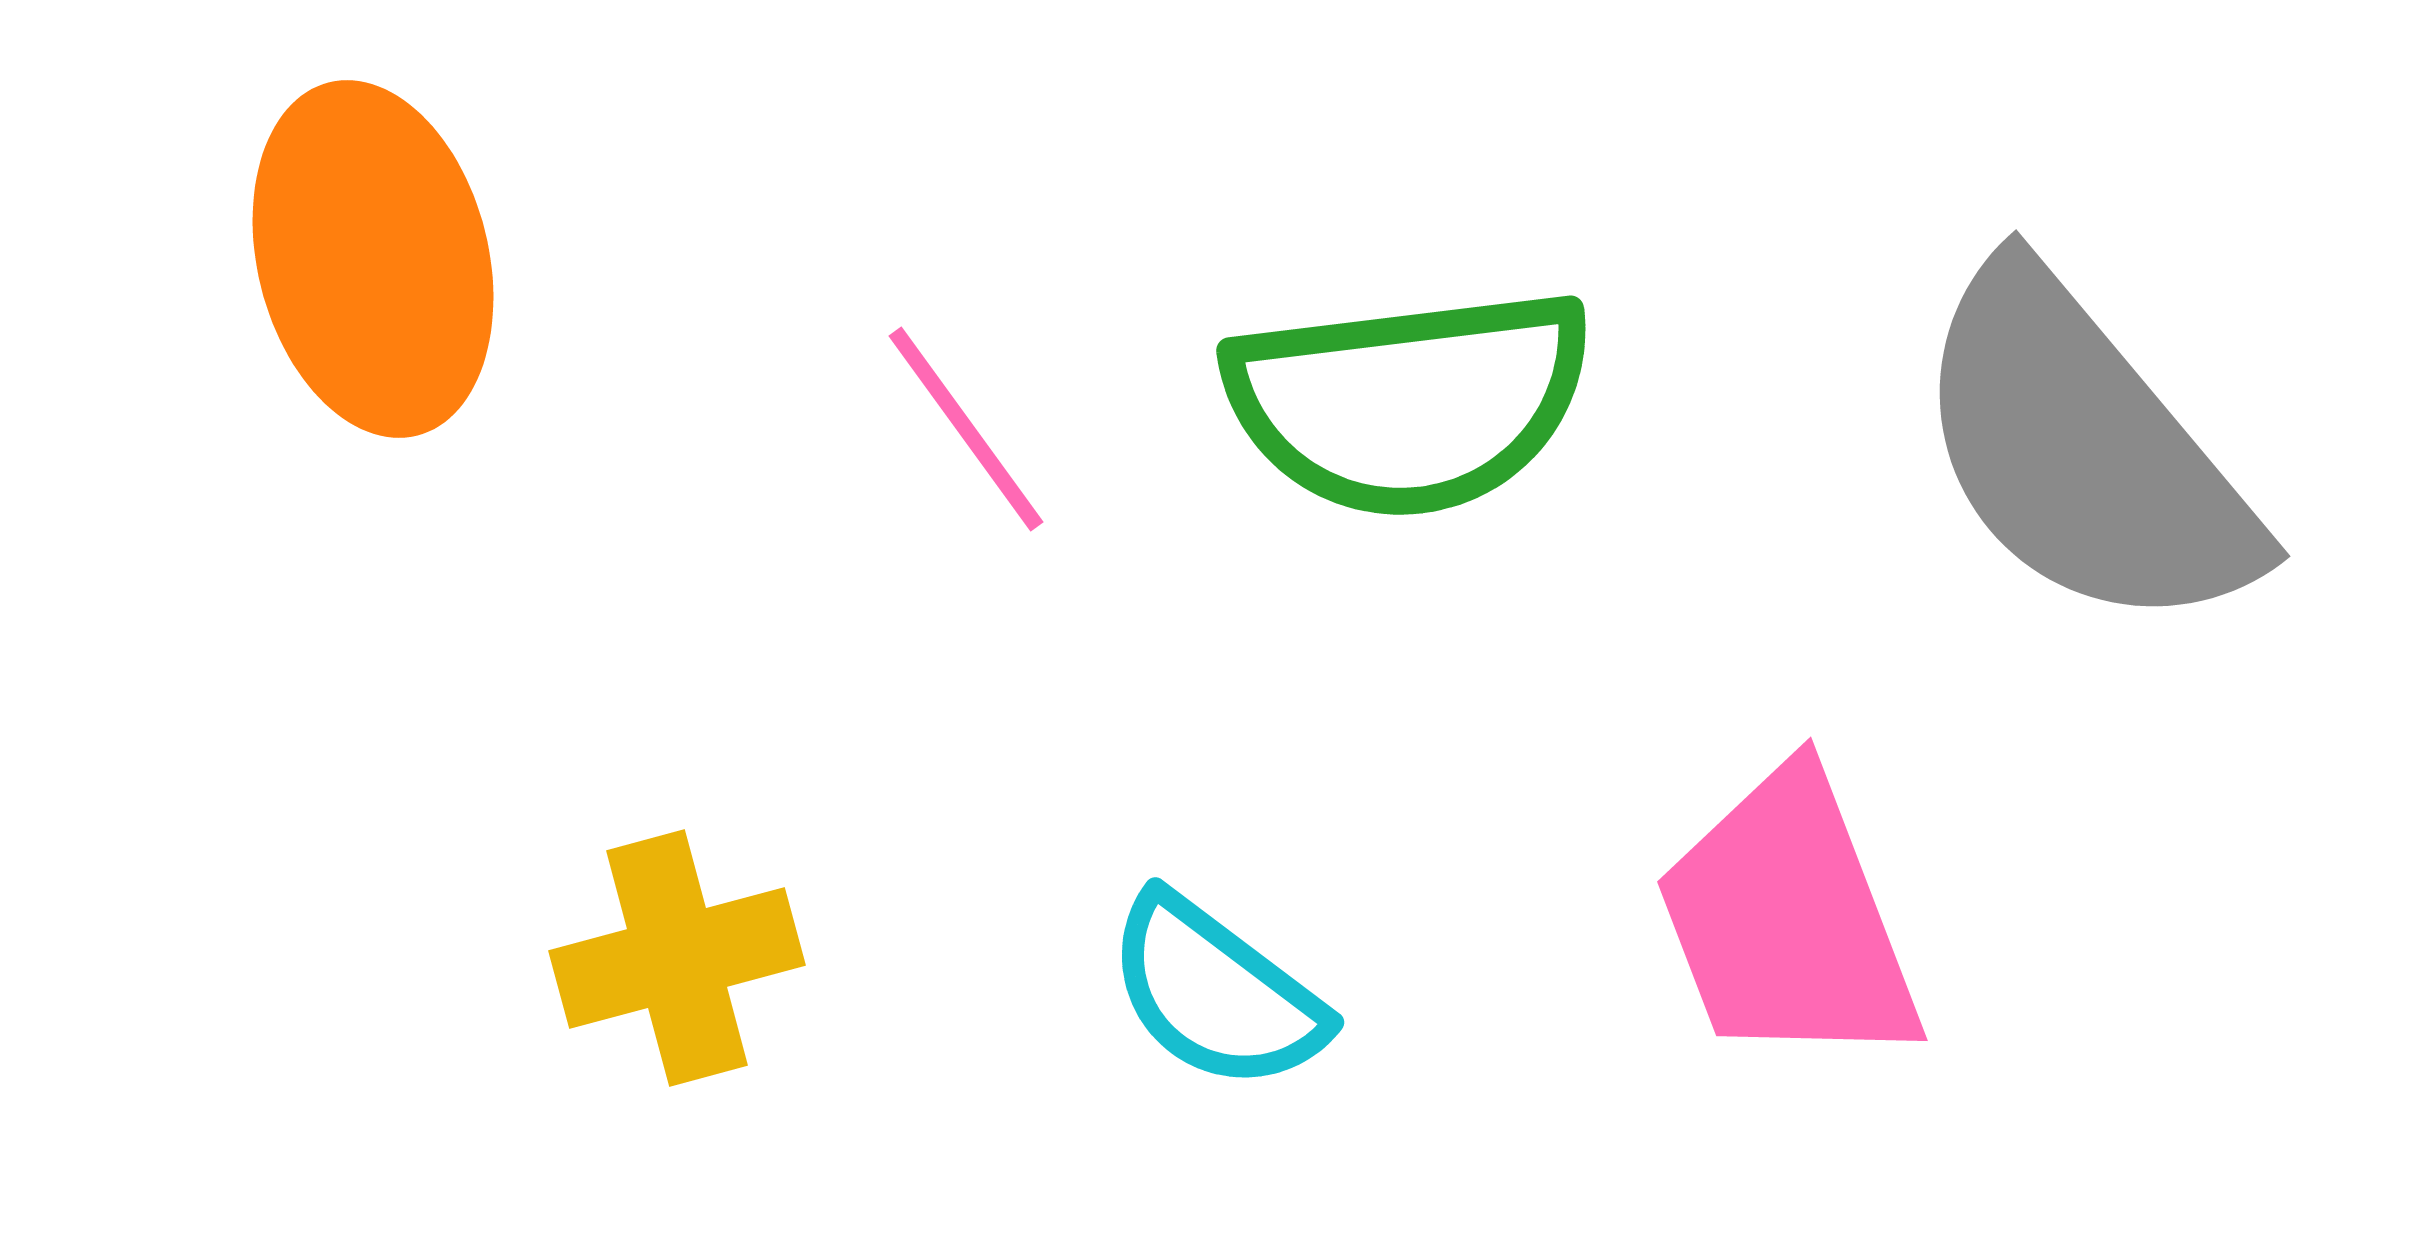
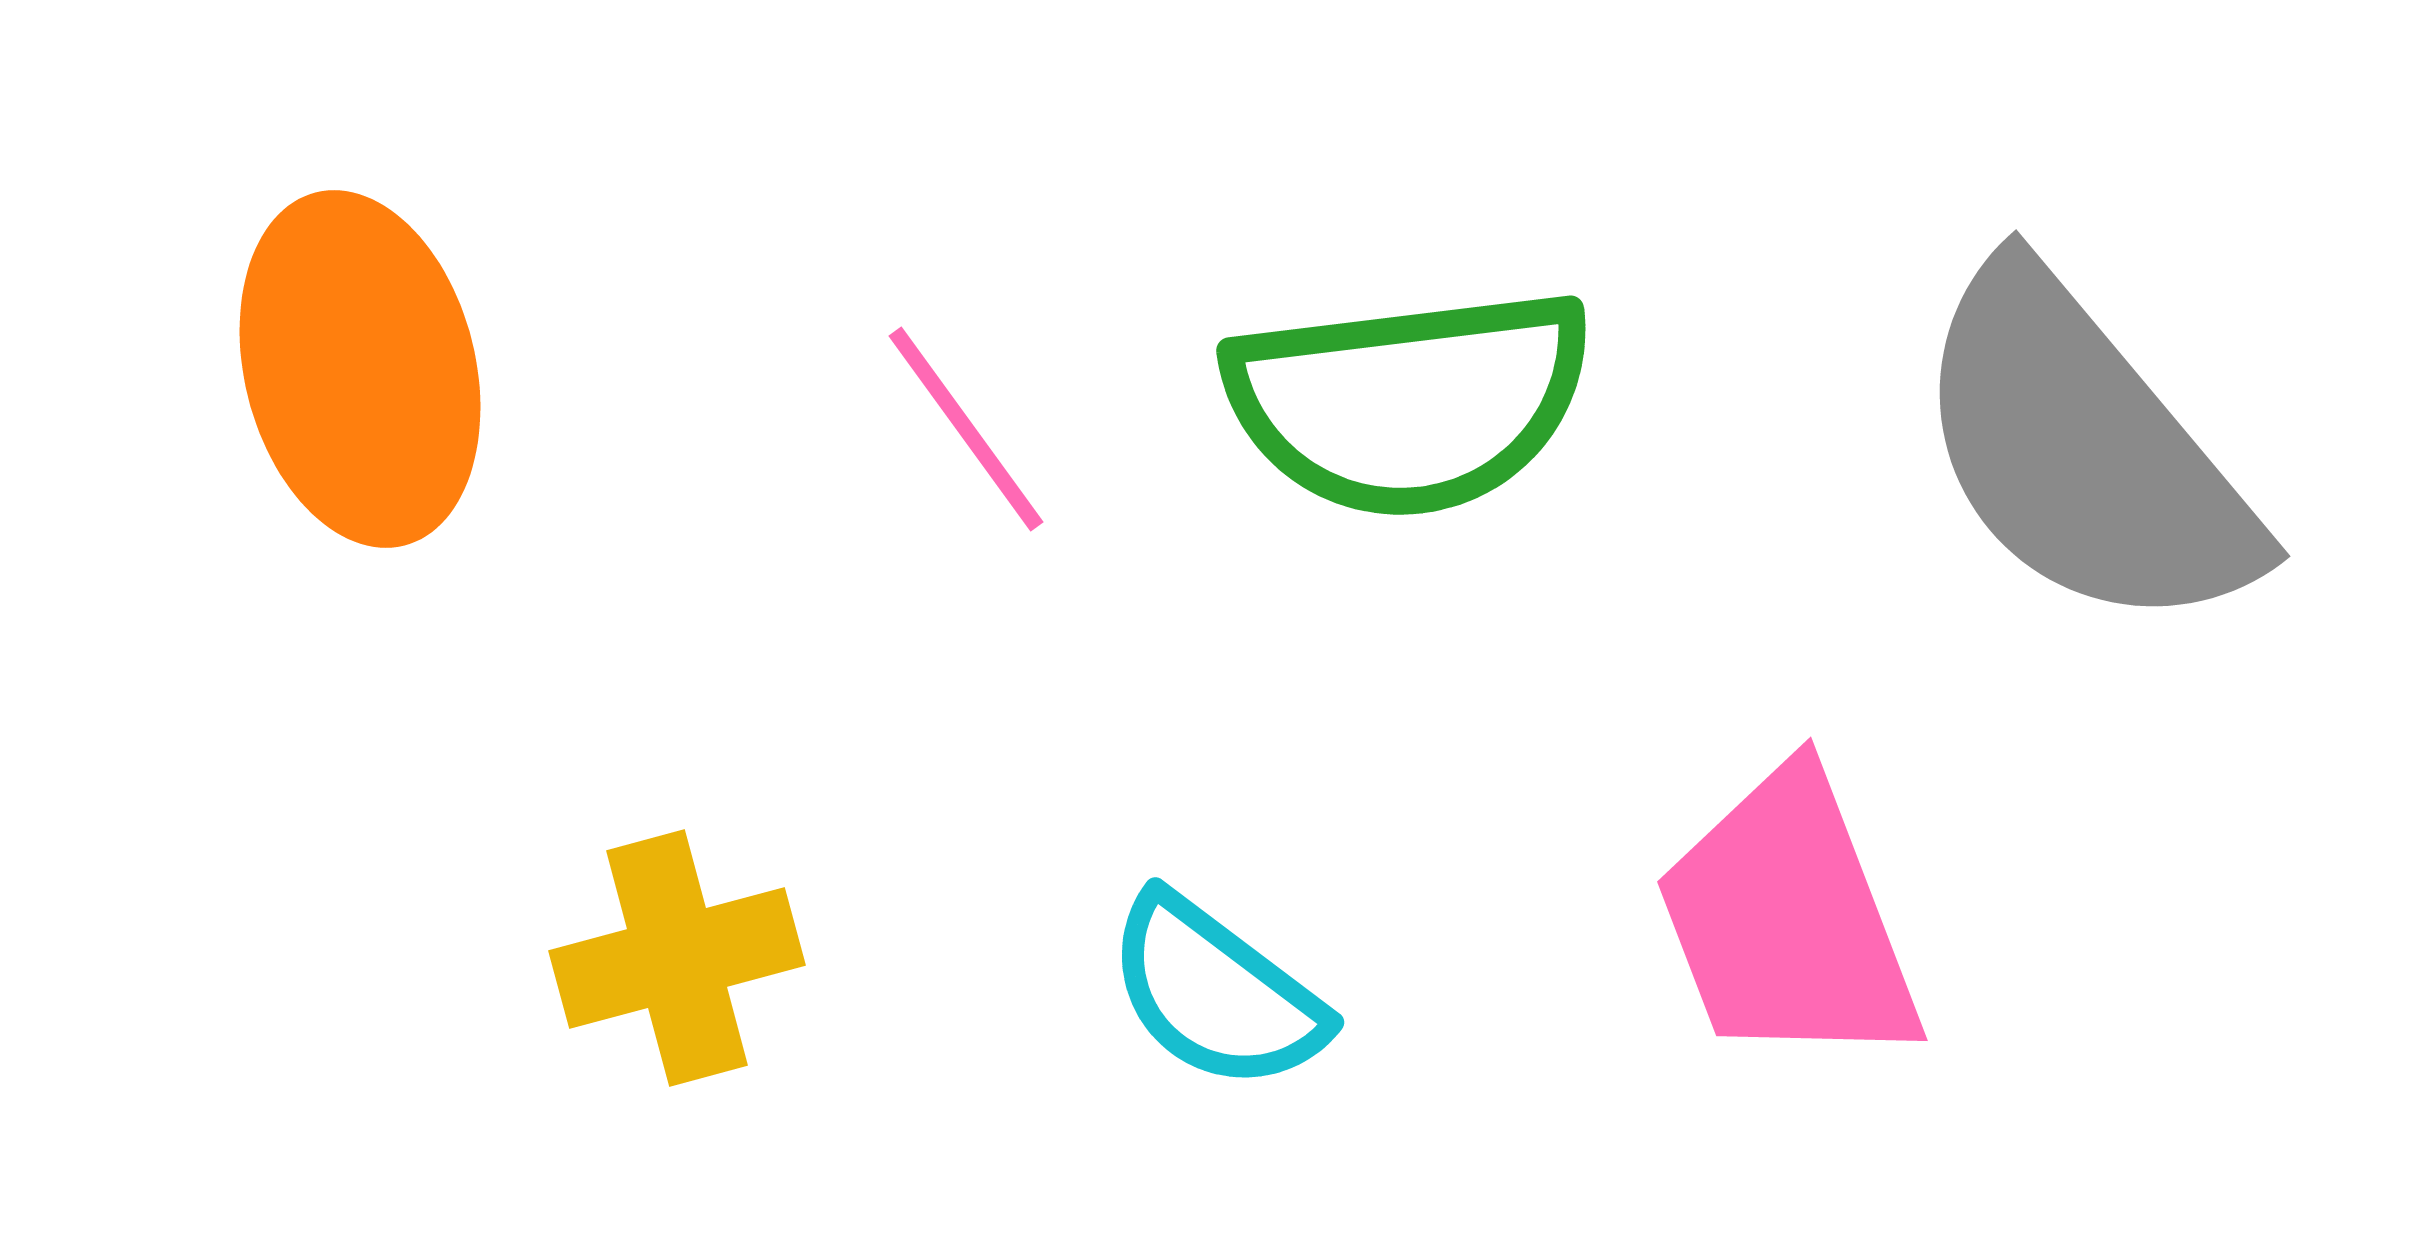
orange ellipse: moved 13 px left, 110 px down
